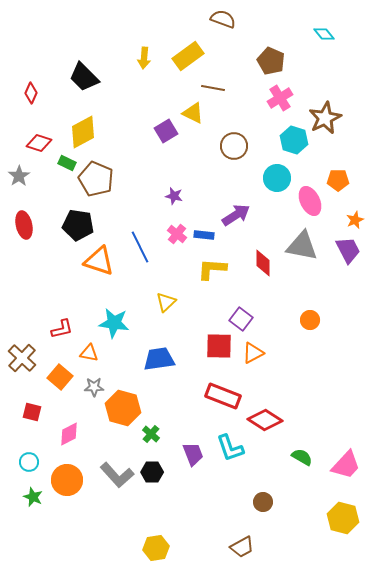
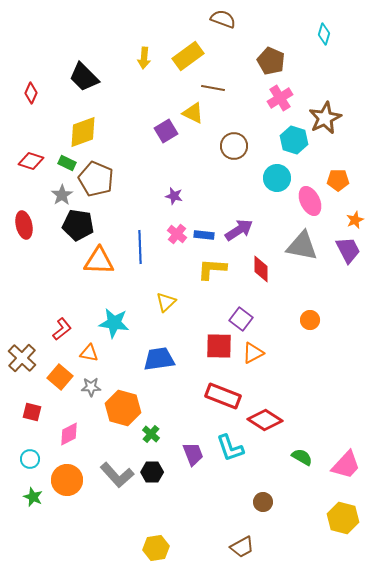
cyan diamond at (324, 34): rotated 55 degrees clockwise
yellow diamond at (83, 132): rotated 8 degrees clockwise
red diamond at (39, 143): moved 8 px left, 18 px down
gray star at (19, 176): moved 43 px right, 19 px down
purple arrow at (236, 215): moved 3 px right, 15 px down
blue line at (140, 247): rotated 24 degrees clockwise
orange triangle at (99, 261): rotated 16 degrees counterclockwise
red diamond at (263, 263): moved 2 px left, 6 px down
red L-shape at (62, 329): rotated 25 degrees counterclockwise
gray star at (94, 387): moved 3 px left
cyan circle at (29, 462): moved 1 px right, 3 px up
